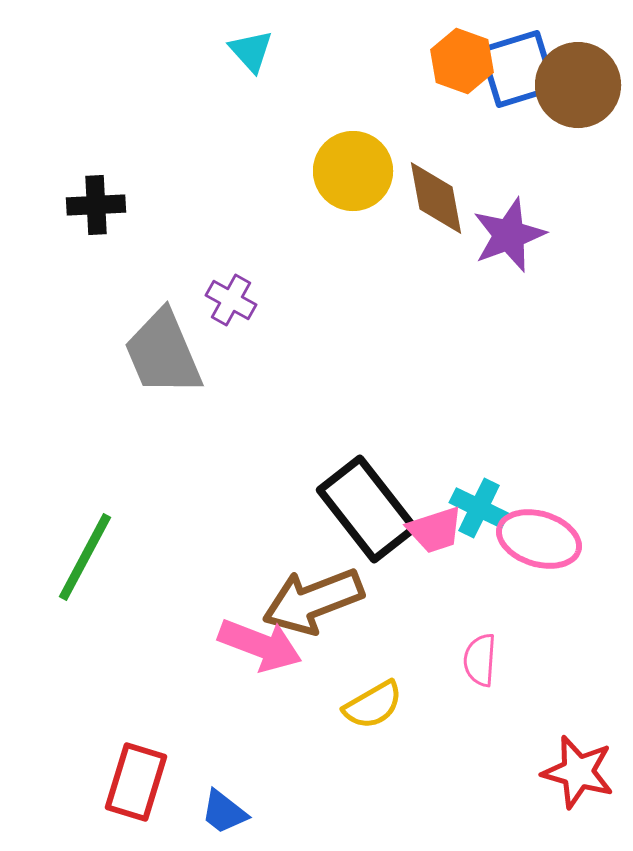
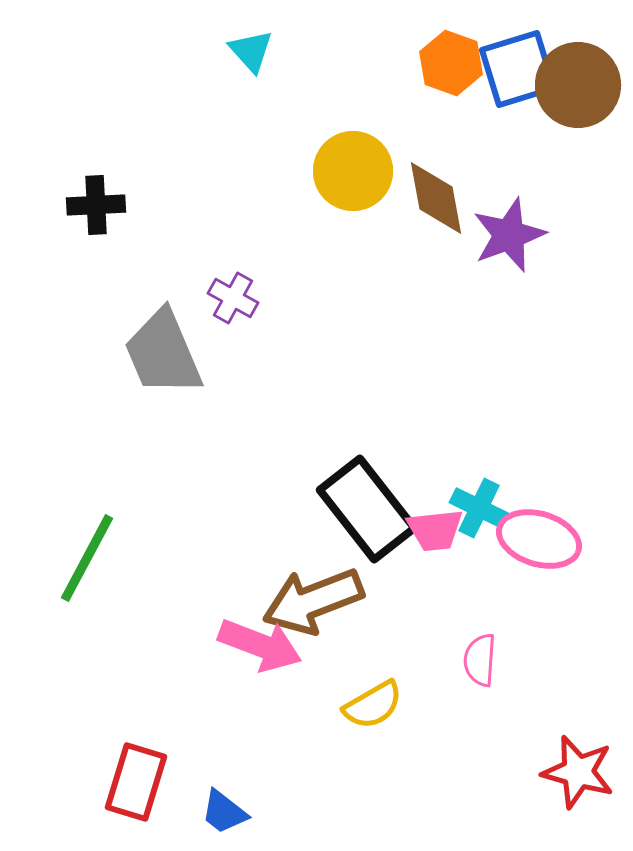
orange hexagon: moved 11 px left, 2 px down
purple cross: moved 2 px right, 2 px up
pink trapezoid: rotated 12 degrees clockwise
green line: moved 2 px right, 1 px down
